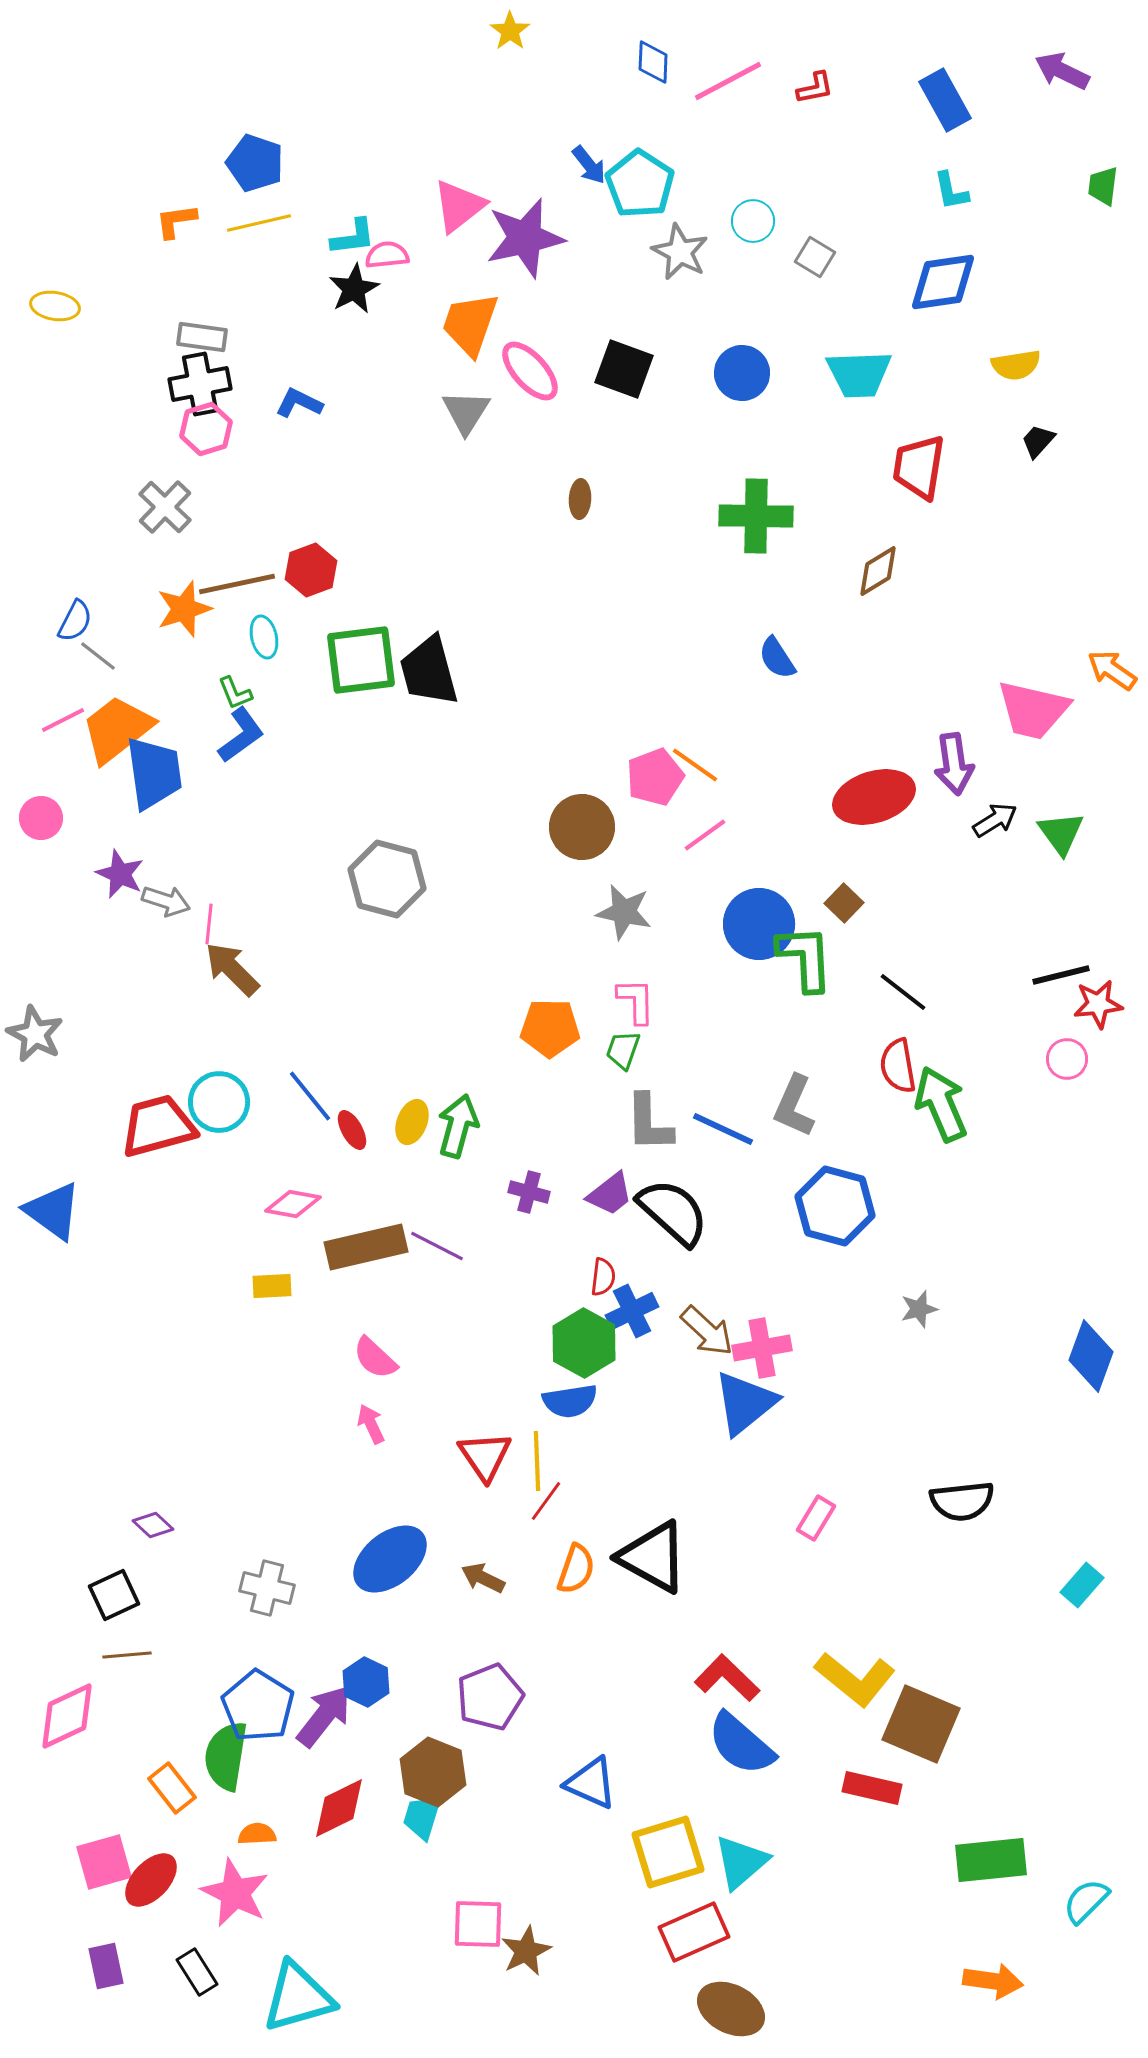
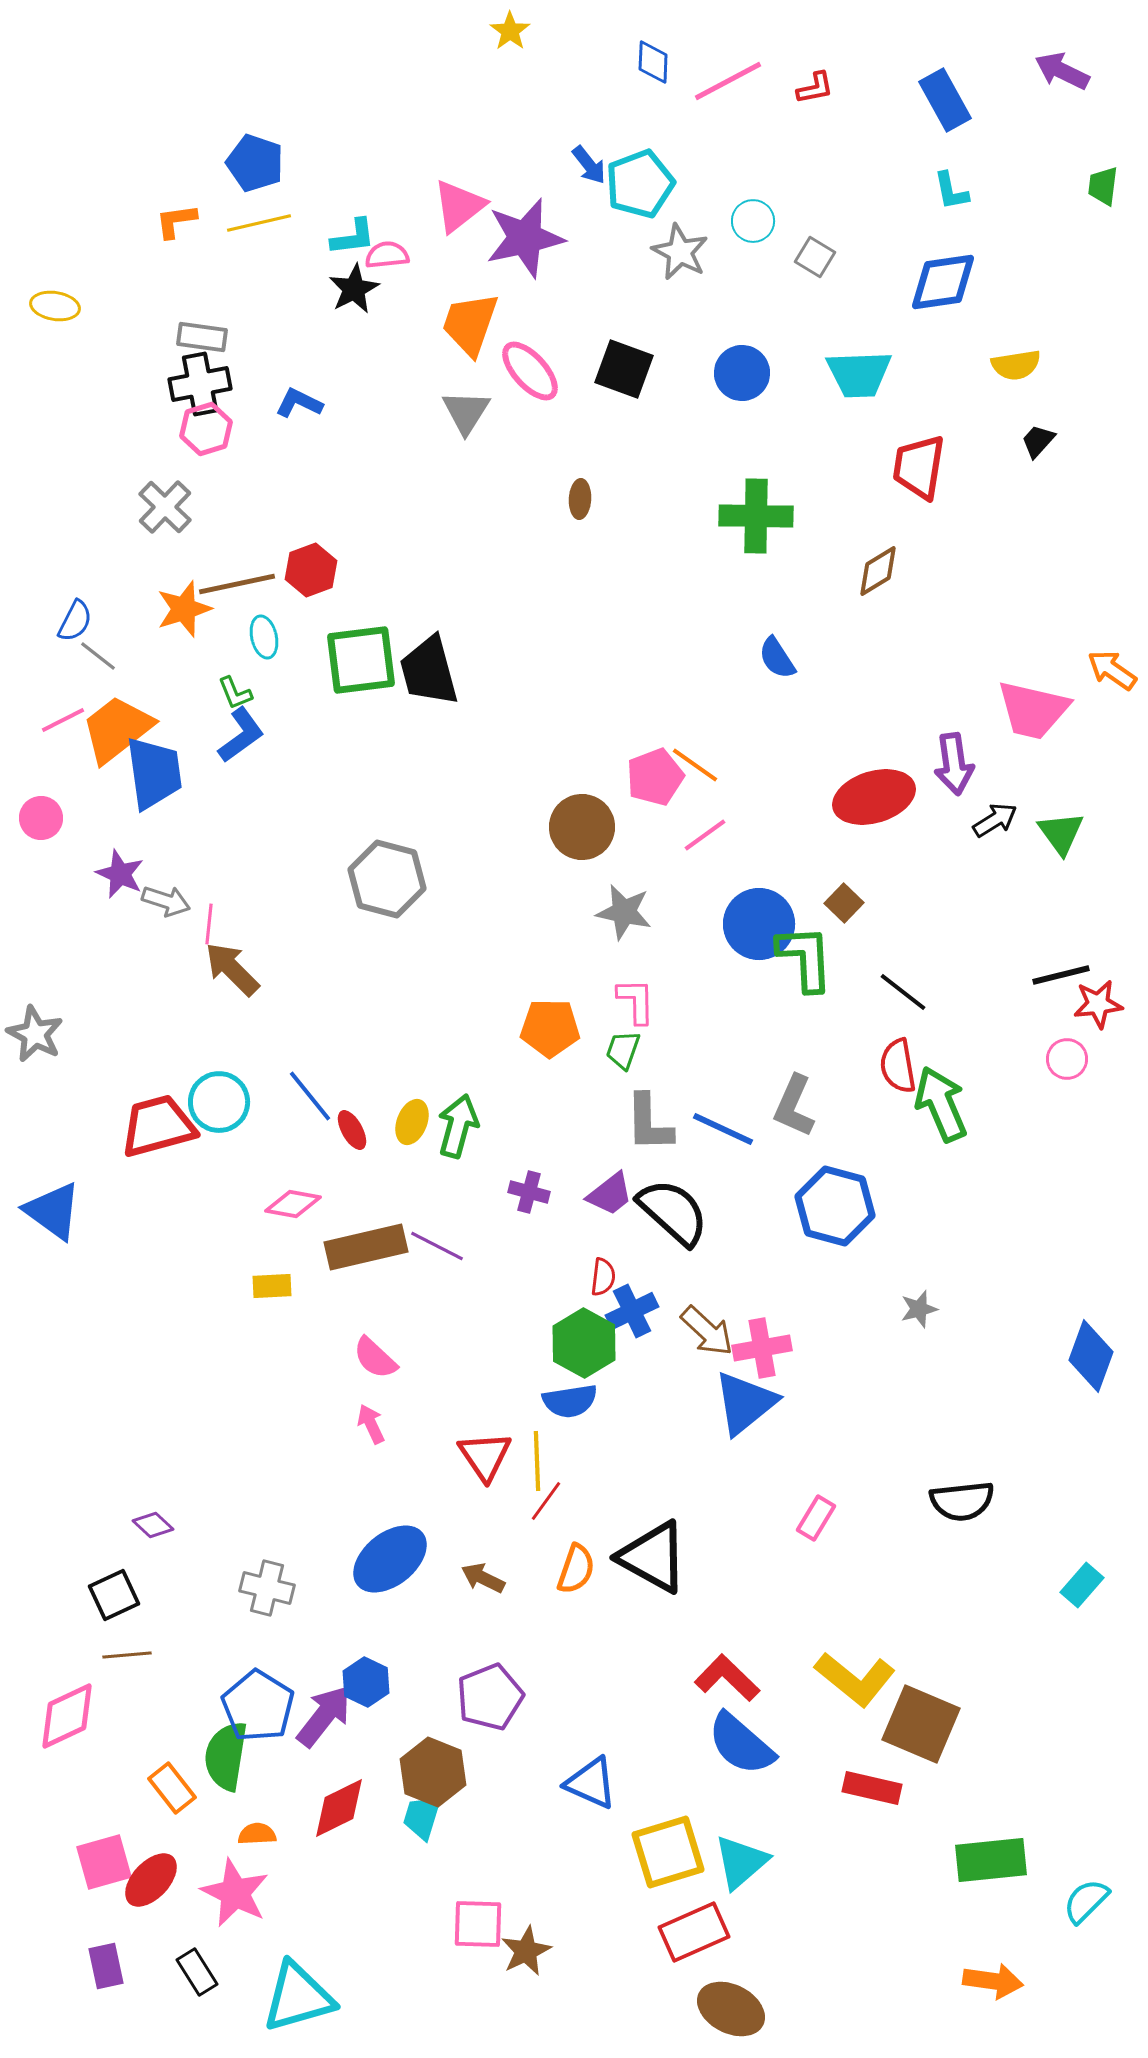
cyan pentagon at (640, 184): rotated 18 degrees clockwise
